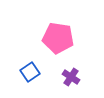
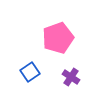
pink pentagon: rotated 28 degrees counterclockwise
